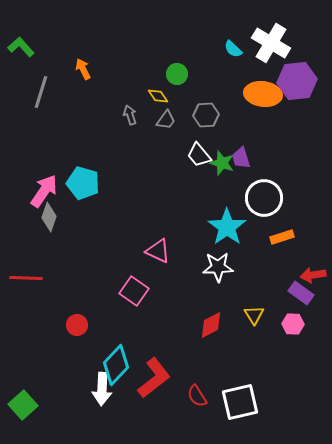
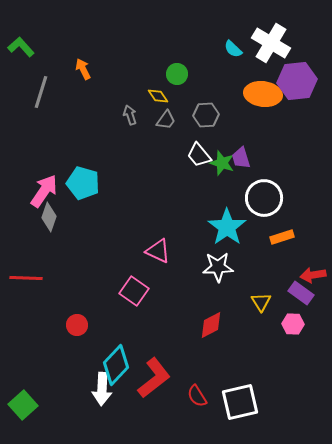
yellow triangle: moved 7 px right, 13 px up
